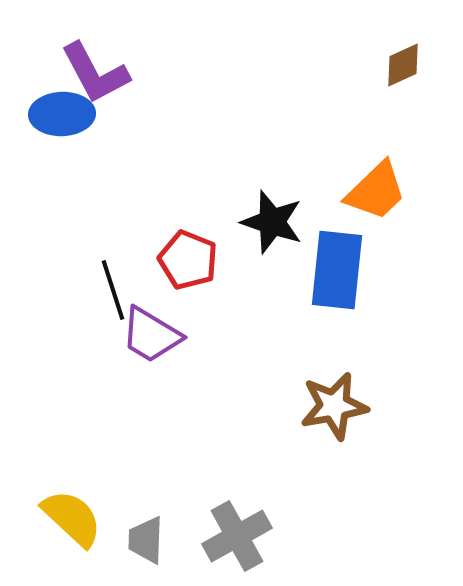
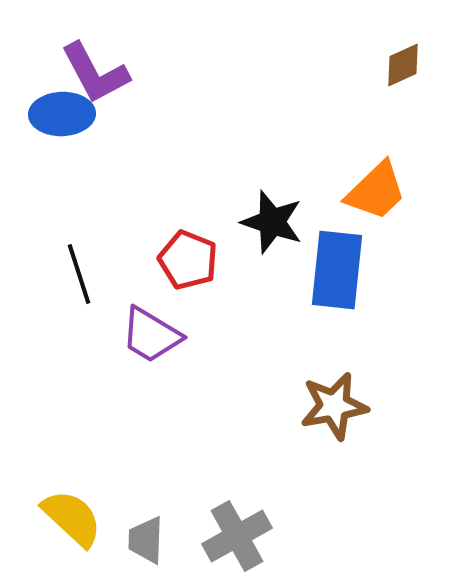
black line: moved 34 px left, 16 px up
